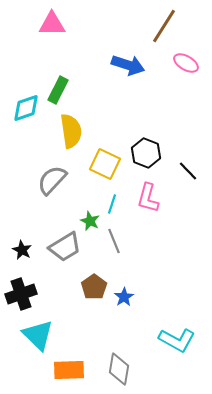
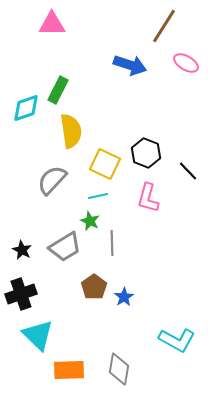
blue arrow: moved 2 px right
cyan line: moved 14 px left, 8 px up; rotated 60 degrees clockwise
gray line: moved 2 px left, 2 px down; rotated 20 degrees clockwise
